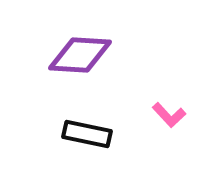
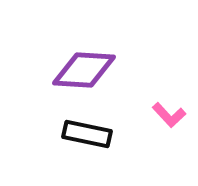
purple diamond: moved 4 px right, 15 px down
